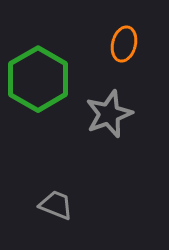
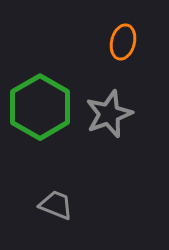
orange ellipse: moved 1 px left, 2 px up
green hexagon: moved 2 px right, 28 px down
